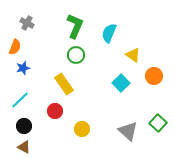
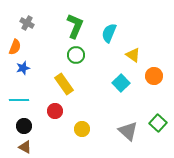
cyan line: moved 1 px left; rotated 42 degrees clockwise
brown triangle: moved 1 px right
